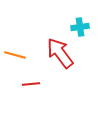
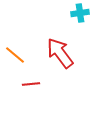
cyan cross: moved 14 px up
orange line: rotated 25 degrees clockwise
